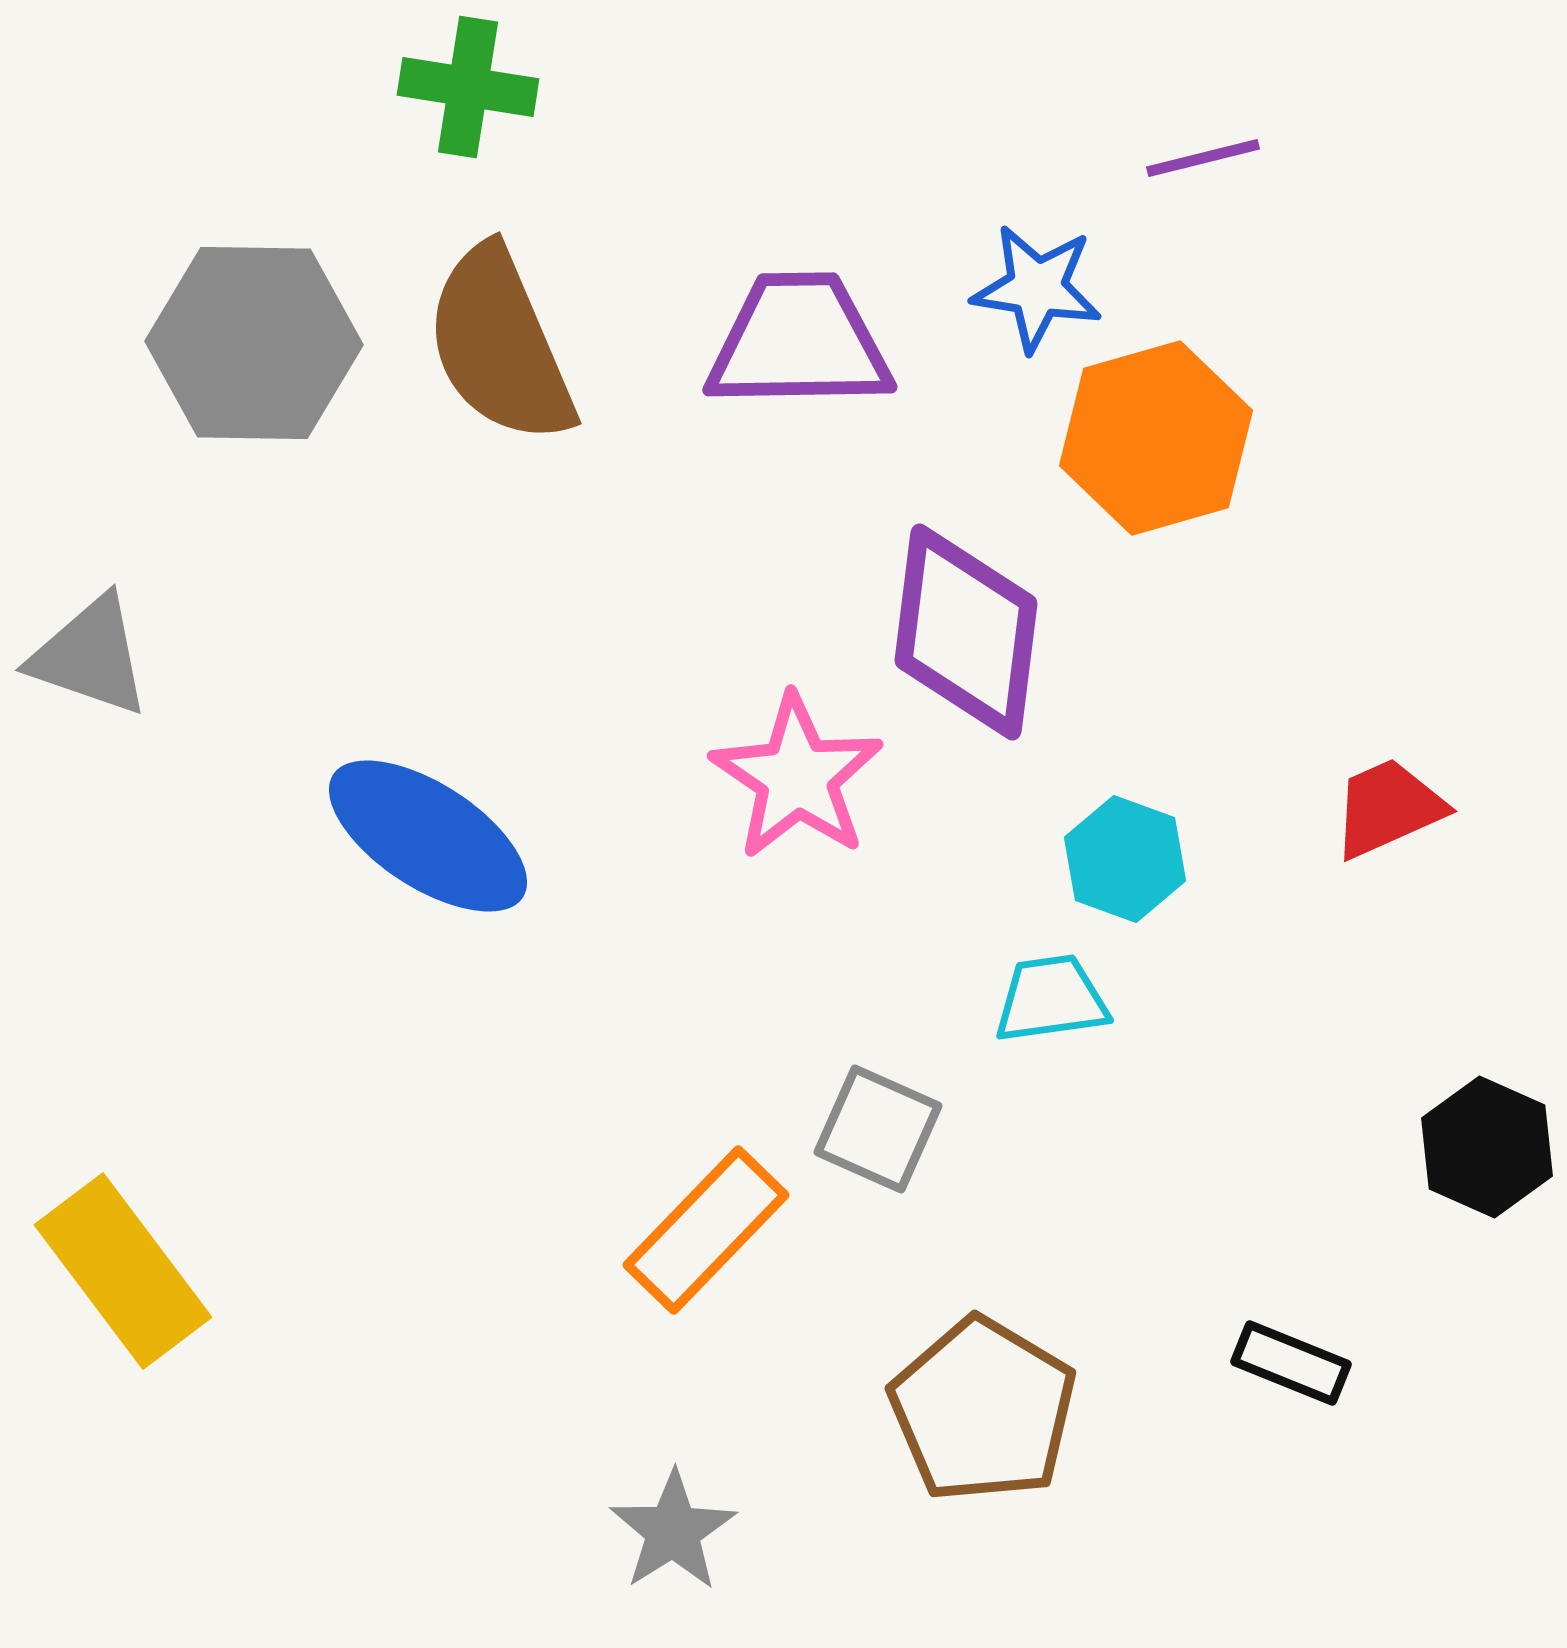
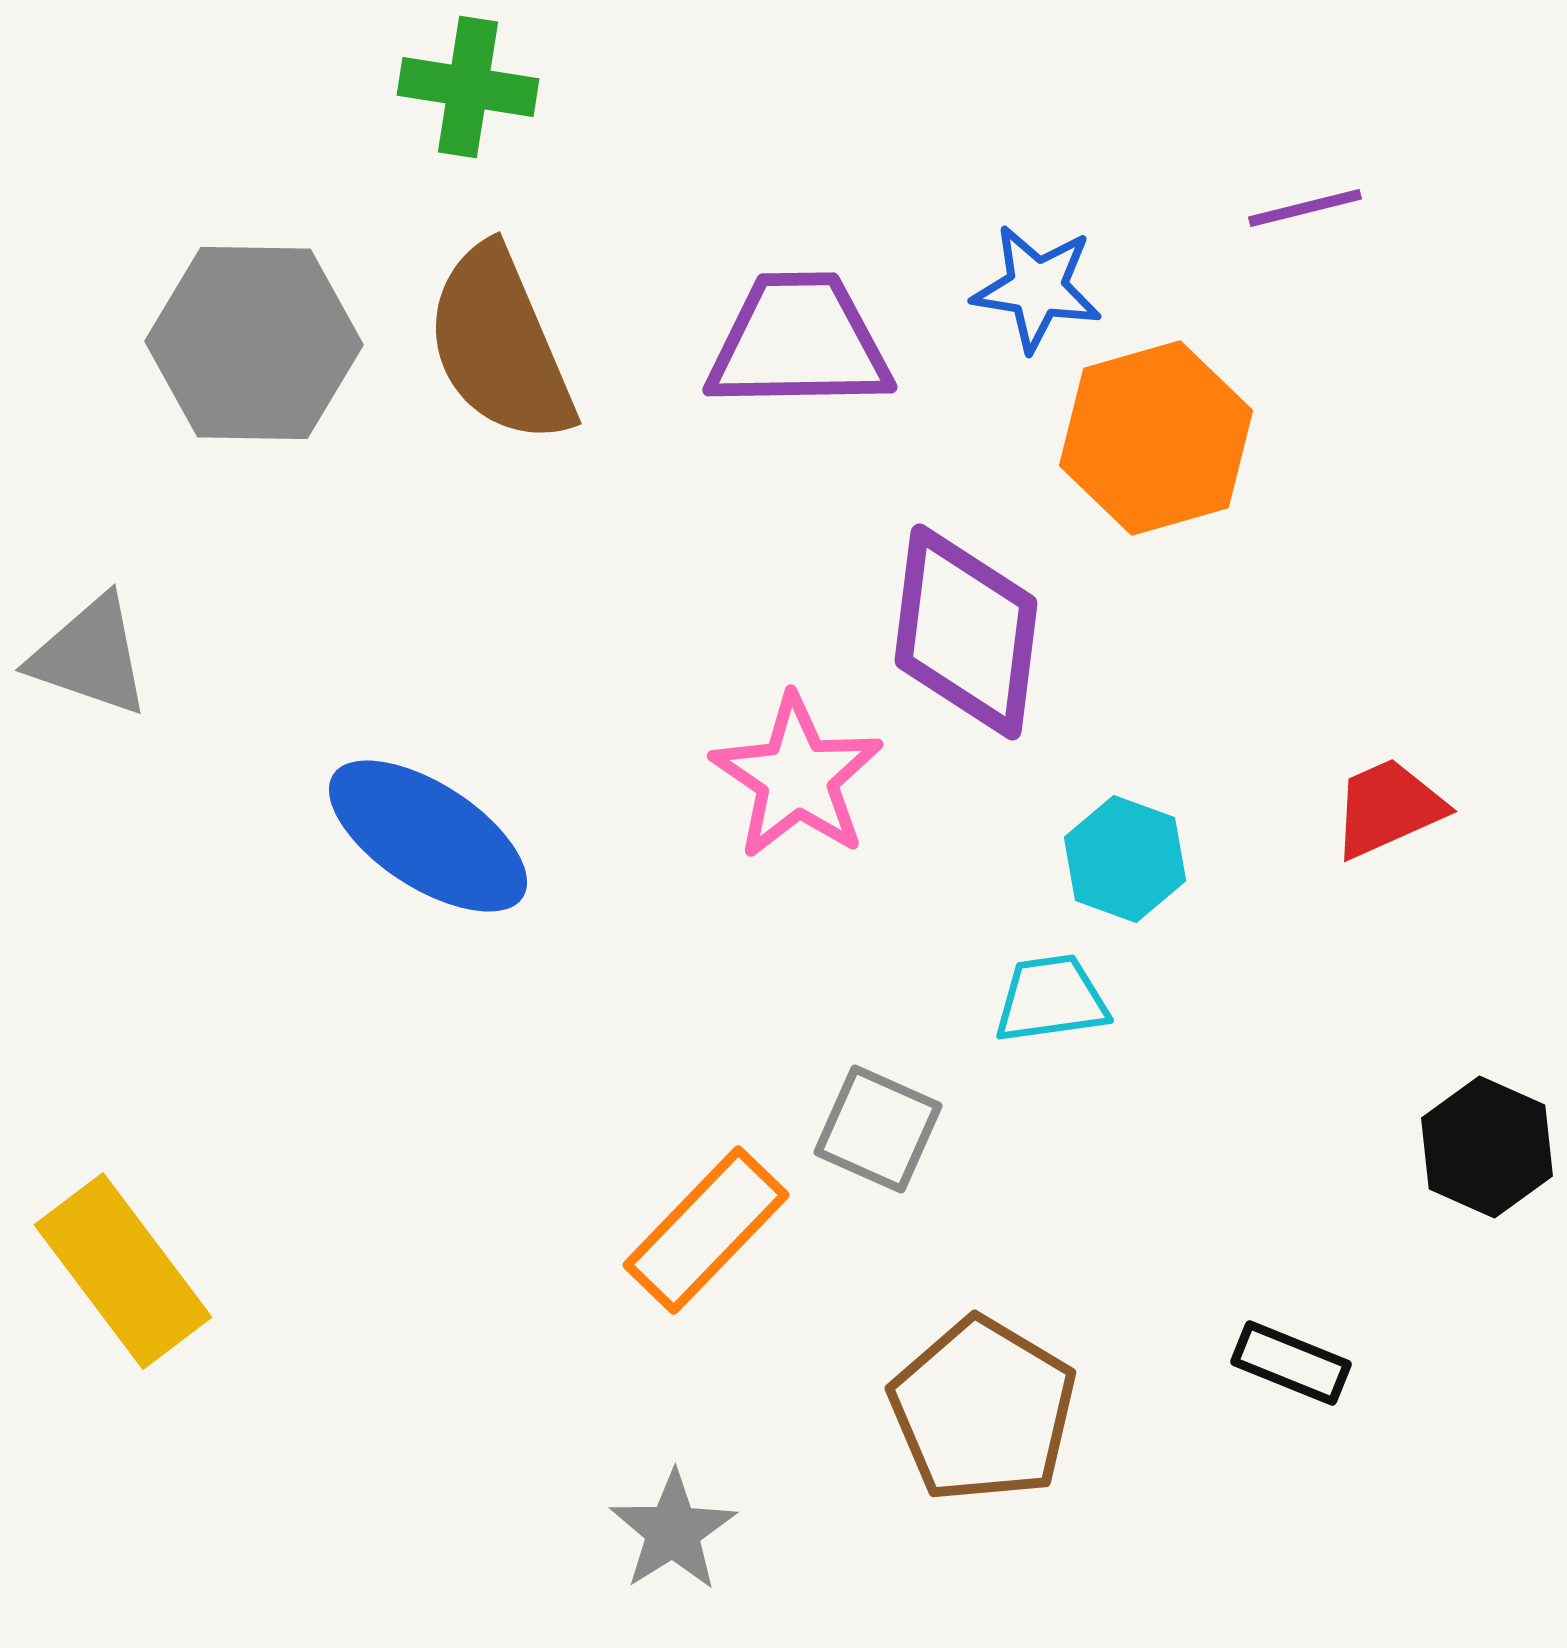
purple line: moved 102 px right, 50 px down
